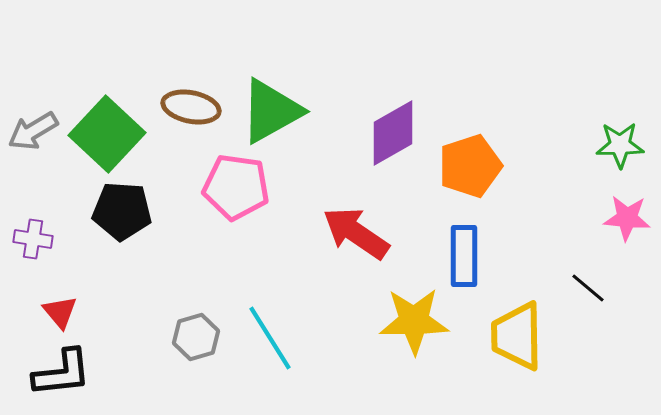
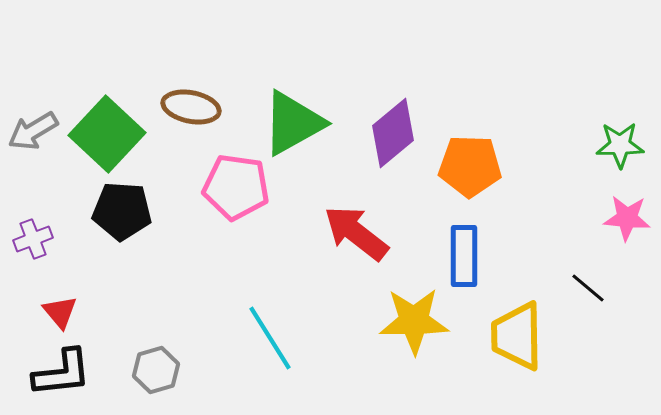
green triangle: moved 22 px right, 12 px down
purple diamond: rotated 10 degrees counterclockwise
orange pentagon: rotated 20 degrees clockwise
red arrow: rotated 4 degrees clockwise
purple cross: rotated 30 degrees counterclockwise
gray hexagon: moved 40 px left, 33 px down
